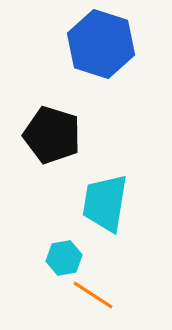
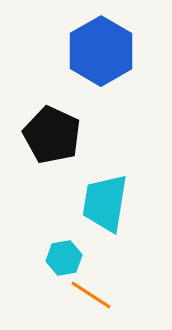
blue hexagon: moved 7 px down; rotated 12 degrees clockwise
black pentagon: rotated 8 degrees clockwise
orange line: moved 2 px left
